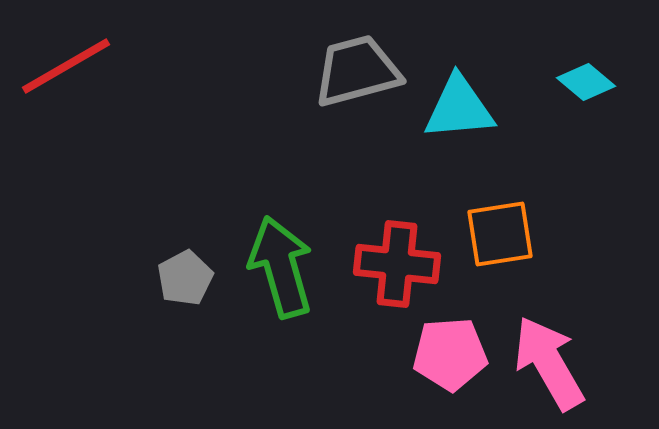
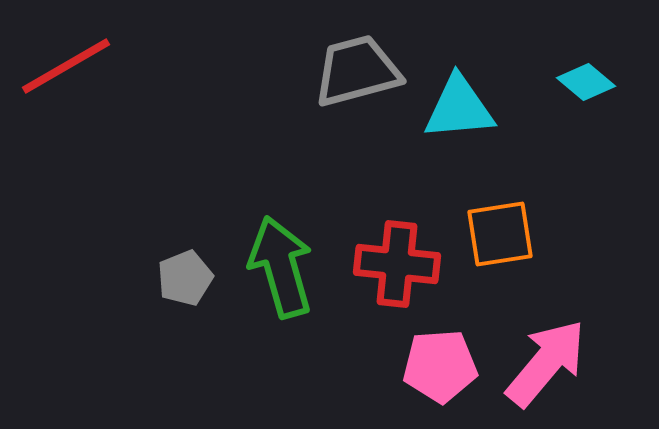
gray pentagon: rotated 6 degrees clockwise
pink pentagon: moved 10 px left, 12 px down
pink arrow: moved 3 px left; rotated 70 degrees clockwise
